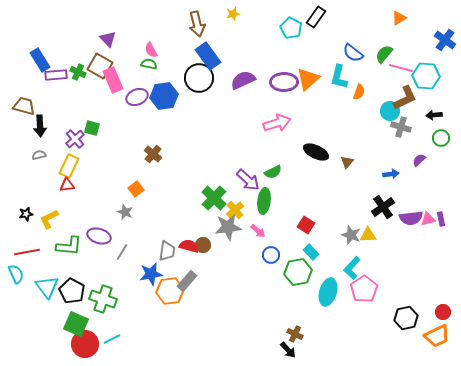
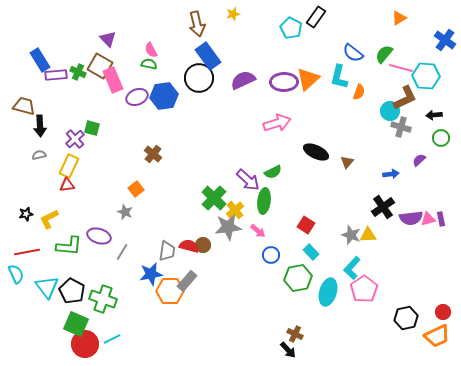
green hexagon at (298, 272): moved 6 px down
orange hexagon at (170, 291): rotated 8 degrees clockwise
